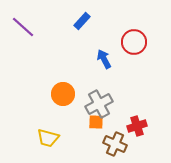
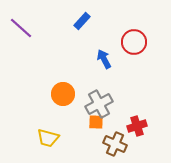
purple line: moved 2 px left, 1 px down
